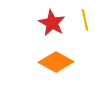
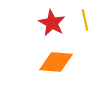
orange diamond: rotated 24 degrees counterclockwise
